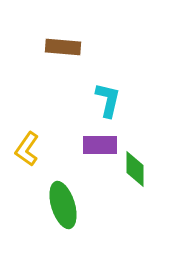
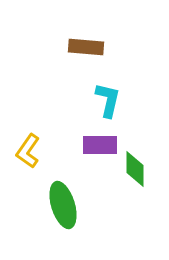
brown rectangle: moved 23 px right
yellow L-shape: moved 1 px right, 2 px down
